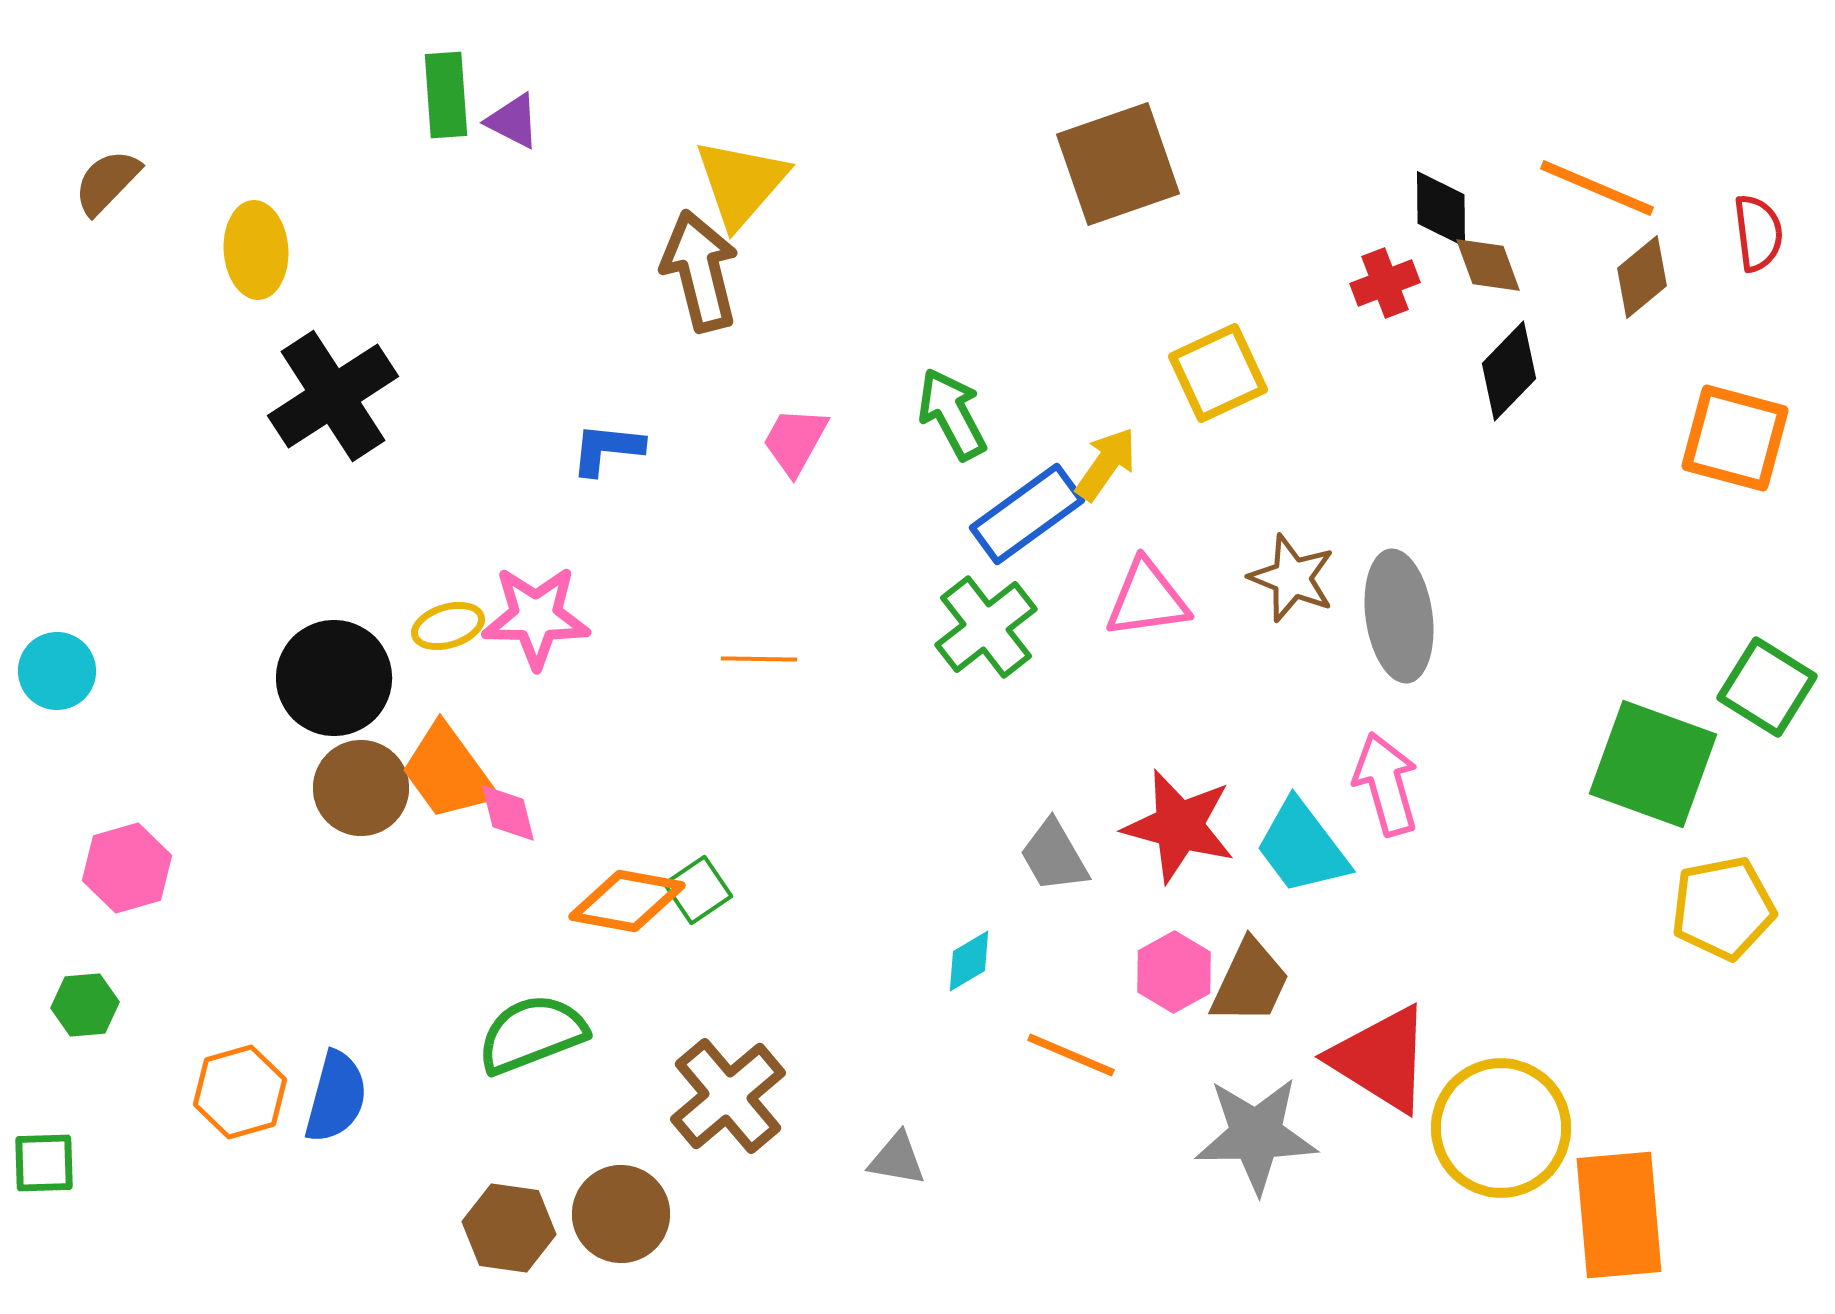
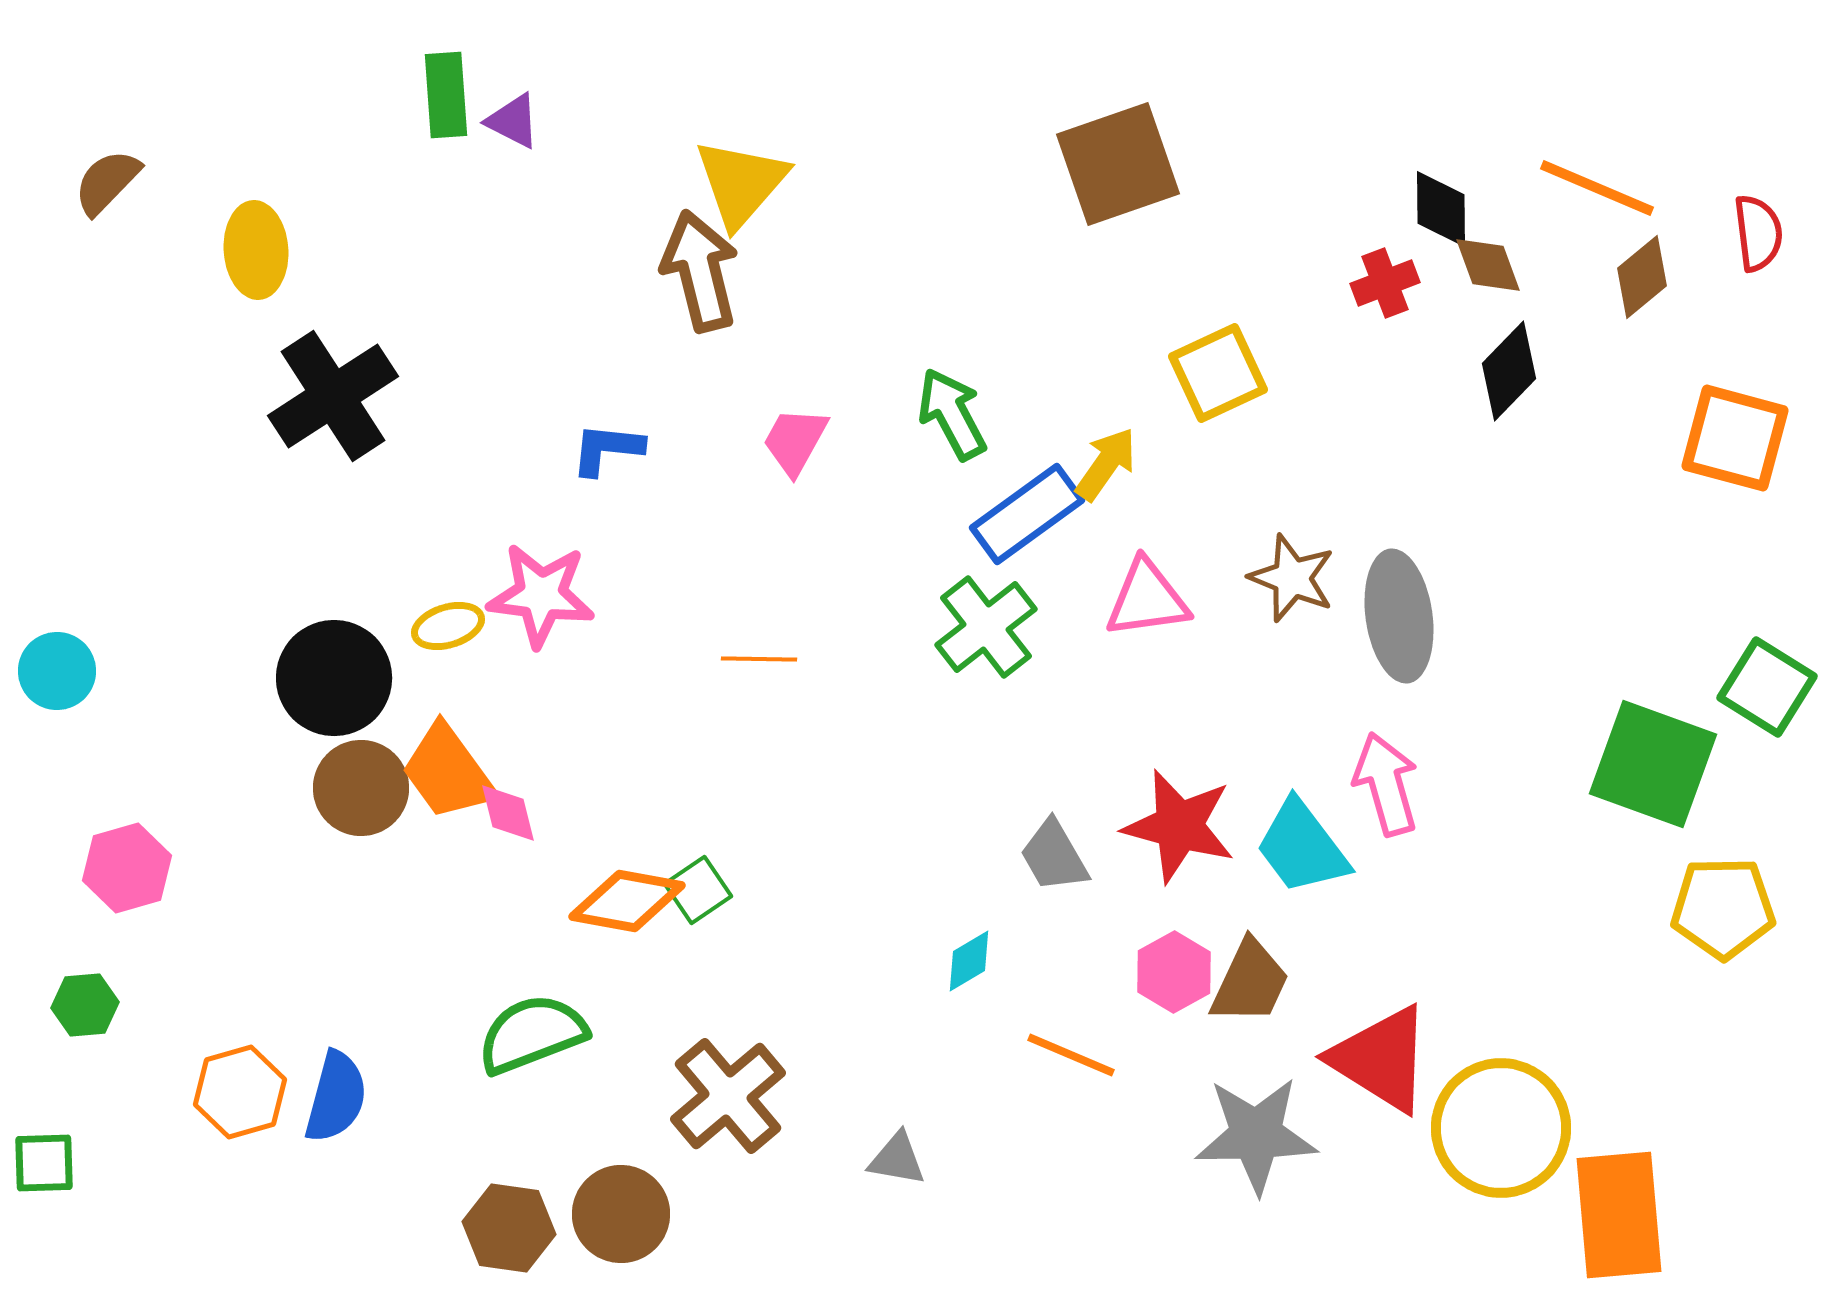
pink star at (536, 617): moved 5 px right, 22 px up; rotated 6 degrees clockwise
yellow pentagon at (1723, 908): rotated 10 degrees clockwise
